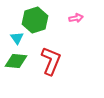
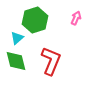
pink arrow: rotated 56 degrees counterclockwise
cyan triangle: rotated 24 degrees clockwise
green diamond: rotated 70 degrees clockwise
